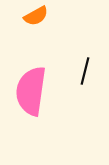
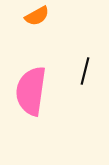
orange semicircle: moved 1 px right
